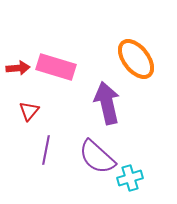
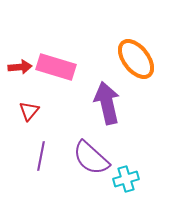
red arrow: moved 2 px right, 1 px up
purple line: moved 5 px left, 6 px down
purple semicircle: moved 6 px left, 1 px down
cyan cross: moved 4 px left, 1 px down
